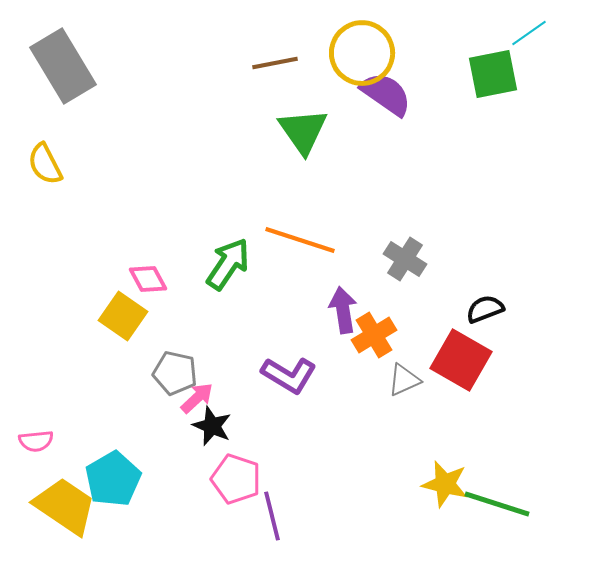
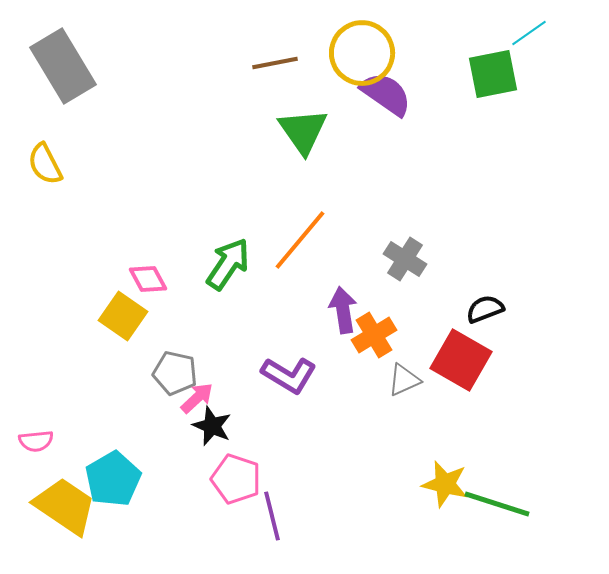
orange line: rotated 68 degrees counterclockwise
